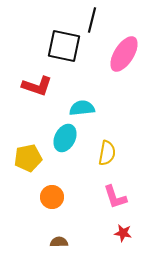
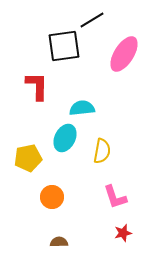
black line: rotated 45 degrees clockwise
black square: rotated 20 degrees counterclockwise
red L-shape: rotated 108 degrees counterclockwise
yellow semicircle: moved 5 px left, 2 px up
red star: rotated 24 degrees counterclockwise
